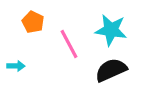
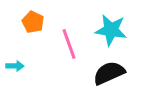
pink line: rotated 8 degrees clockwise
cyan arrow: moved 1 px left
black semicircle: moved 2 px left, 3 px down
